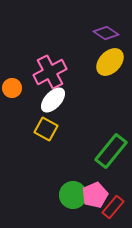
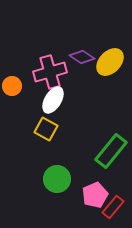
purple diamond: moved 24 px left, 24 px down
pink cross: rotated 12 degrees clockwise
orange circle: moved 2 px up
white ellipse: rotated 12 degrees counterclockwise
green circle: moved 16 px left, 16 px up
